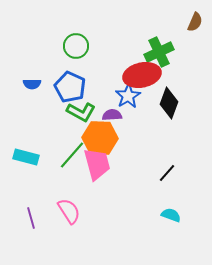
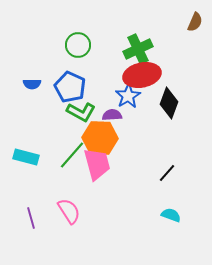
green circle: moved 2 px right, 1 px up
green cross: moved 21 px left, 3 px up
